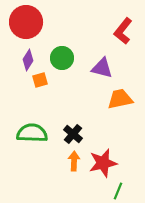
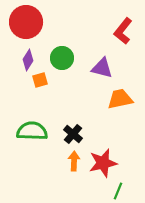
green semicircle: moved 2 px up
